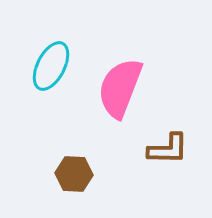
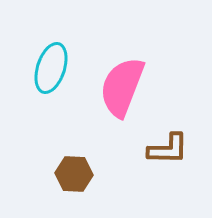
cyan ellipse: moved 2 px down; rotated 9 degrees counterclockwise
pink semicircle: moved 2 px right, 1 px up
